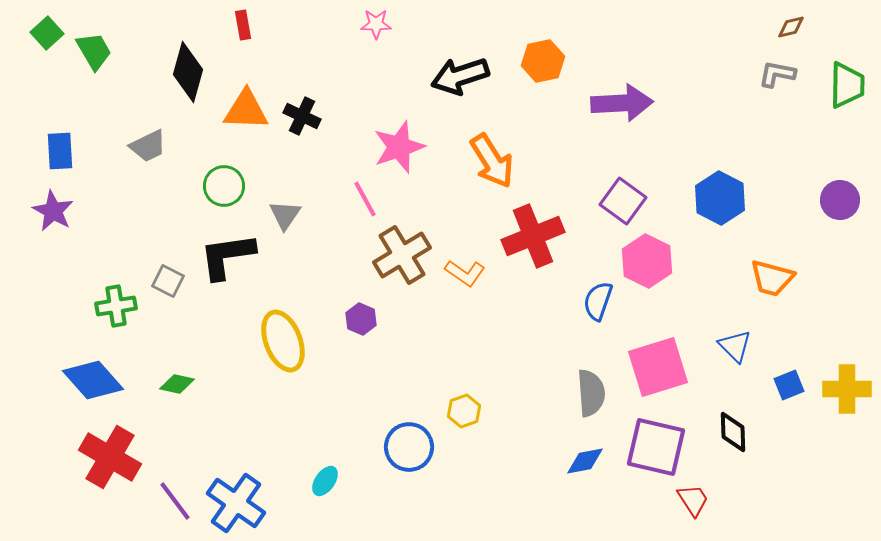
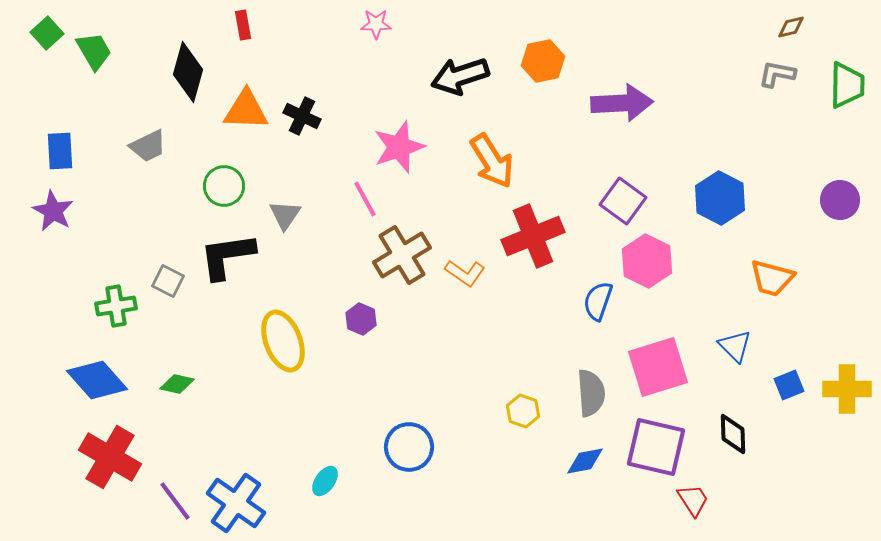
blue diamond at (93, 380): moved 4 px right
yellow hexagon at (464, 411): moved 59 px right; rotated 20 degrees counterclockwise
black diamond at (733, 432): moved 2 px down
